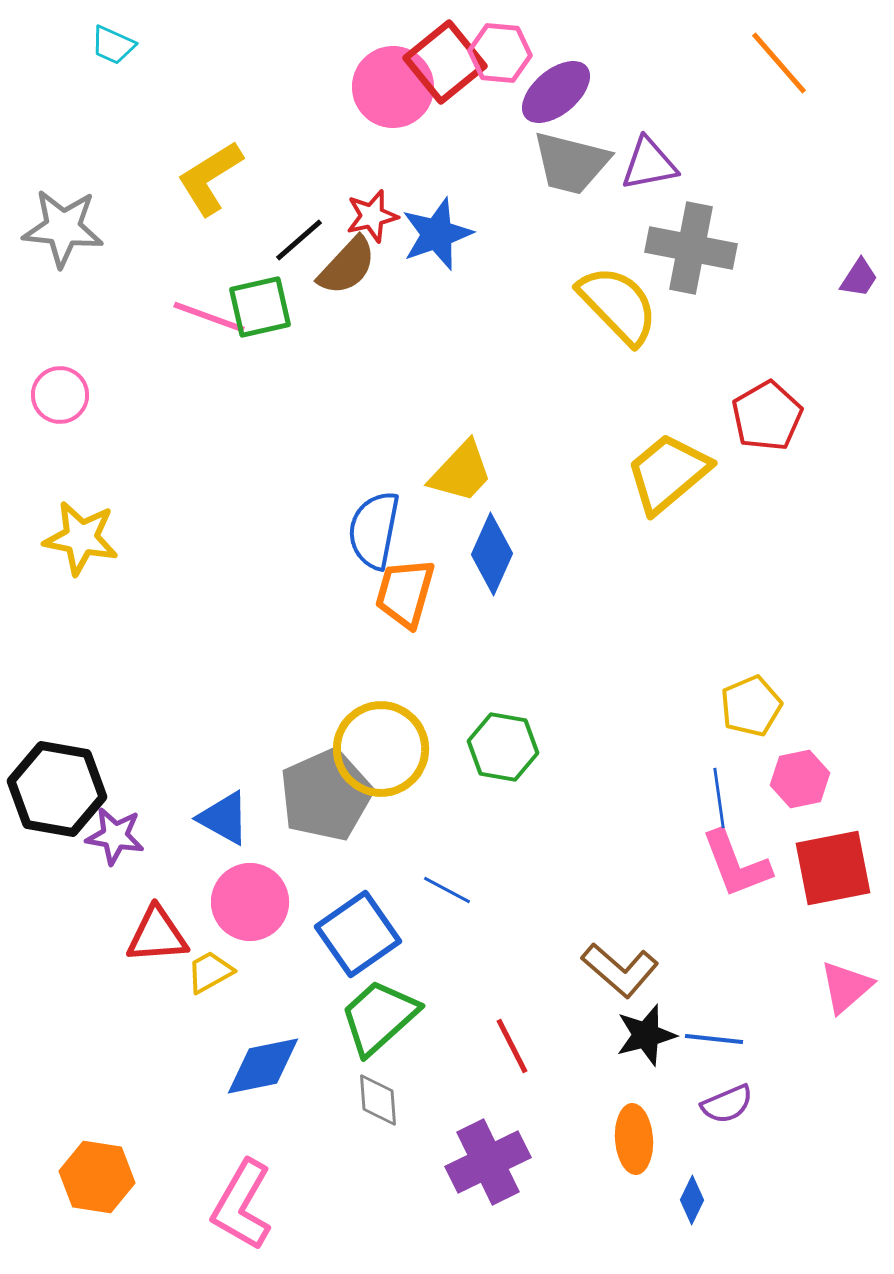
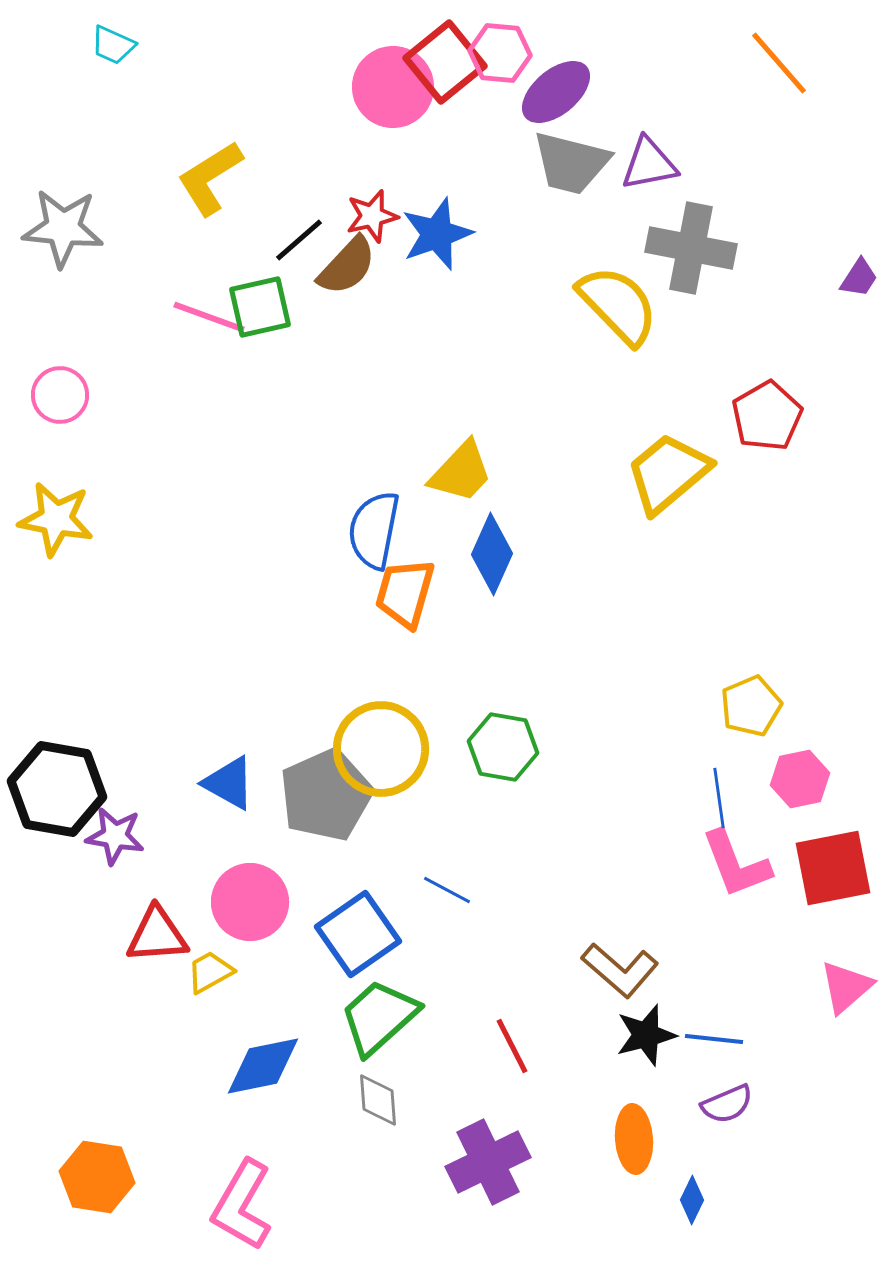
yellow star at (81, 538): moved 25 px left, 19 px up
blue triangle at (224, 818): moved 5 px right, 35 px up
